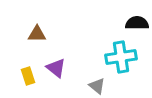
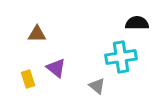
yellow rectangle: moved 3 px down
